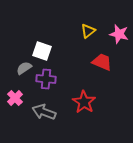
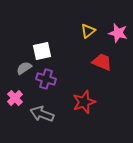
pink star: moved 1 px left, 1 px up
white square: rotated 30 degrees counterclockwise
purple cross: rotated 12 degrees clockwise
red star: rotated 20 degrees clockwise
gray arrow: moved 2 px left, 2 px down
